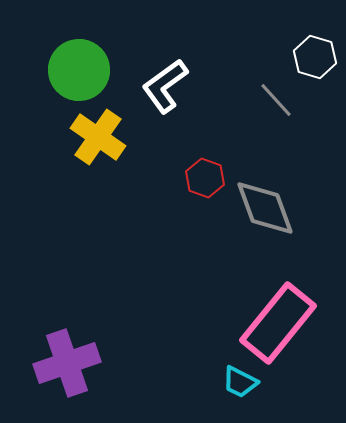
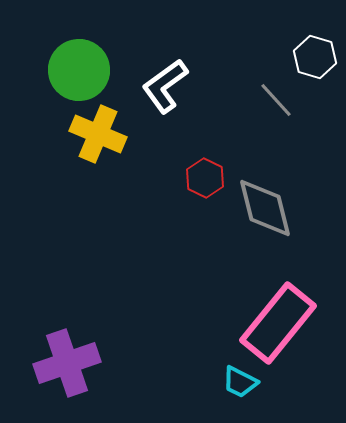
yellow cross: moved 3 px up; rotated 12 degrees counterclockwise
red hexagon: rotated 6 degrees clockwise
gray diamond: rotated 6 degrees clockwise
